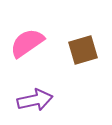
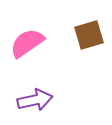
brown square: moved 6 px right, 15 px up
